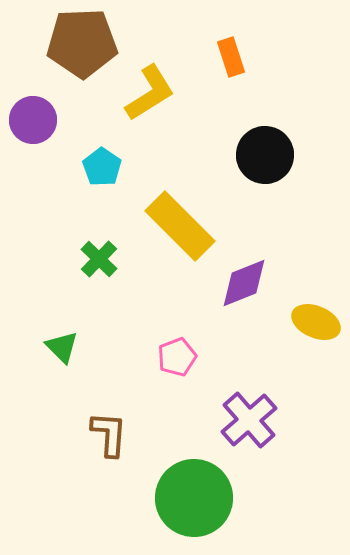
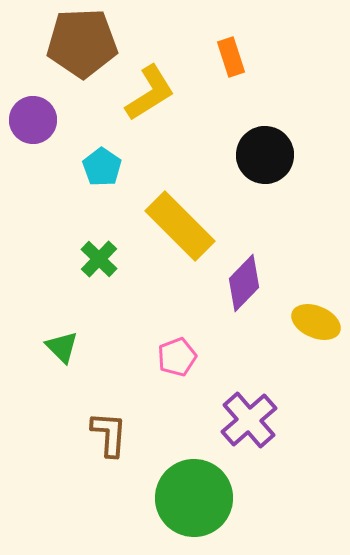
purple diamond: rotated 24 degrees counterclockwise
